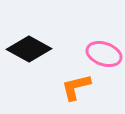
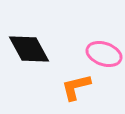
black diamond: rotated 33 degrees clockwise
